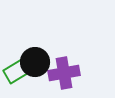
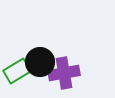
black circle: moved 5 px right
